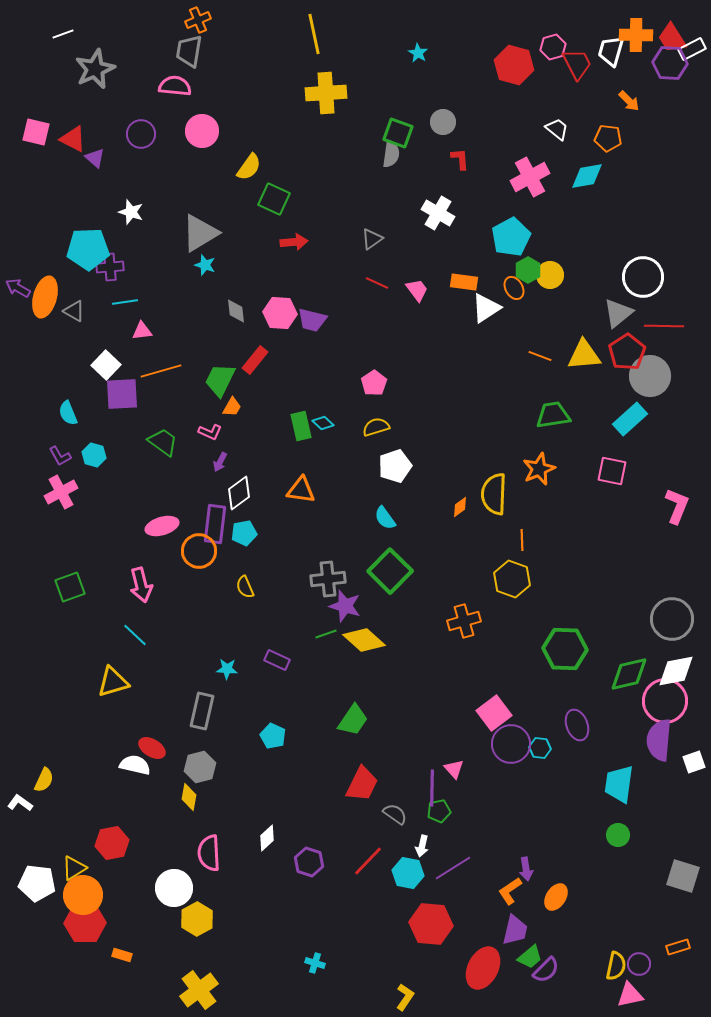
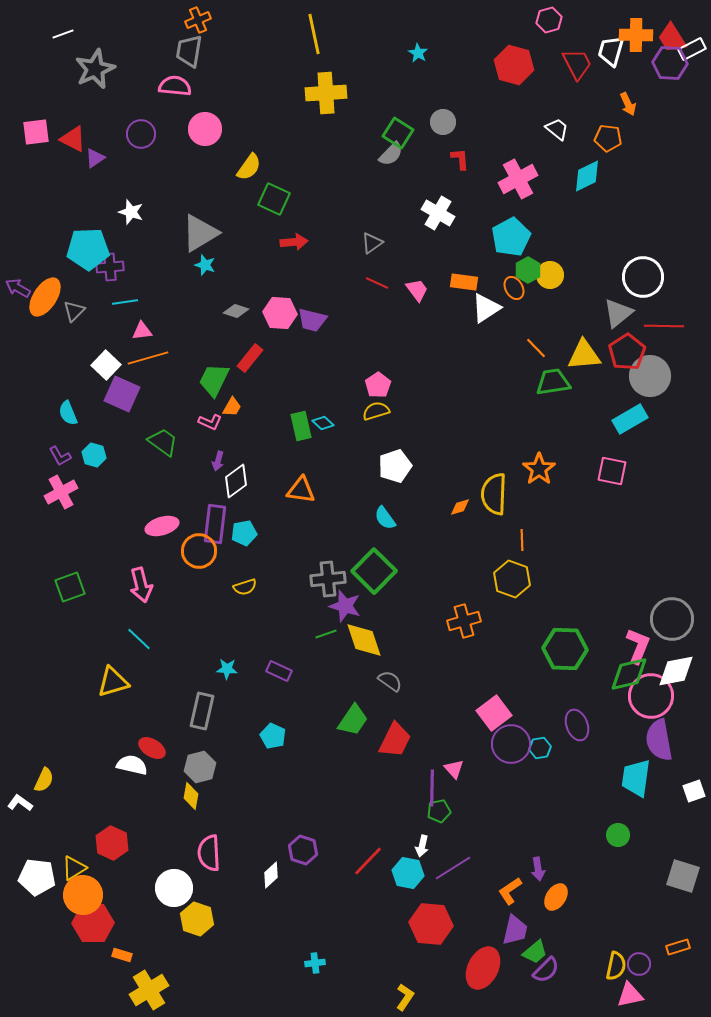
pink hexagon at (553, 47): moved 4 px left, 27 px up
orange arrow at (629, 101): moved 1 px left, 3 px down; rotated 20 degrees clockwise
pink circle at (202, 131): moved 3 px right, 2 px up
pink square at (36, 132): rotated 20 degrees counterclockwise
green square at (398, 133): rotated 12 degrees clockwise
gray semicircle at (391, 154): rotated 36 degrees clockwise
purple triangle at (95, 158): rotated 45 degrees clockwise
cyan diamond at (587, 176): rotated 16 degrees counterclockwise
pink cross at (530, 177): moved 12 px left, 2 px down
gray triangle at (372, 239): moved 4 px down
orange ellipse at (45, 297): rotated 18 degrees clockwise
gray triangle at (74, 311): rotated 45 degrees clockwise
gray diamond at (236, 311): rotated 65 degrees counterclockwise
orange line at (540, 356): moved 4 px left, 8 px up; rotated 25 degrees clockwise
red rectangle at (255, 360): moved 5 px left, 2 px up
orange line at (161, 371): moved 13 px left, 13 px up
green trapezoid at (220, 380): moved 6 px left
pink pentagon at (374, 383): moved 4 px right, 2 px down
purple square at (122, 394): rotated 27 degrees clockwise
green trapezoid at (553, 415): moved 33 px up
cyan rectangle at (630, 419): rotated 12 degrees clockwise
yellow semicircle at (376, 427): moved 16 px up
pink L-shape at (210, 432): moved 10 px up
purple arrow at (220, 462): moved 2 px left, 1 px up; rotated 12 degrees counterclockwise
orange star at (539, 469): rotated 12 degrees counterclockwise
white diamond at (239, 493): moved 3 px left, 12 px up
pink L-shape at (677, 506): moved 39 px left, 140 px down
orange diamond at (460, 507): rotated 20 degrees clockwise
green square at (390, 571): moved 16 px left
yellow semicircle at (245, 587): rotated 85 degrees counterclockwise
cyan line at (135, 635): moved 4 px right, 4 px down
yellow diamond at (364, 640): rotated 30 degrees clockwise
purple rectangle at (277, 660): moved 2 px right, 11 px down
pink circle at (665, 701): moved 14 px left, 5 px up
purple semicircle at (659, 740): rotated 15 degrees counterclockwise
cyan hexagon at (540, 748): rotated 15 degrees counterclockwise
white square at (694, 762): moved 29 px down
white semicircle at (135, 765): moved 3 px left
red trapezoid at (362, 784): moved 33 px right, 44 px up
cyan trapezoid at (619, 784): moved 17 px right, 6 px up
yellow diamond at (189, 797): moved 2 px right, 1 px up
gray semicircle at (395, 814): moved 5 px left, 133 px up
white diamond at (267, 838): moved 4 px right, 37 px down
red hexagon at (112, 843): rotated 24 degrees counterclockwise
purple hexagon at (309, 862): moved 6 px left, 12 px up
purple arrow at (526, 869): moved 12 px right
white pentagon at (37, 883): moved 6 px up
yellow hexagon at (197, 919): rotated 12 degrees counterclockwise
red hexagon at (85, 923): moved 8 px right
green trapezoid at (530, 957): moved 5 px right, 5 px up
cyan cross at (315, 963): rotated 24 degrees counterclockwise
yellow cross at (199, 990): moved 50 px left; rotated 6 degrees clockwise
